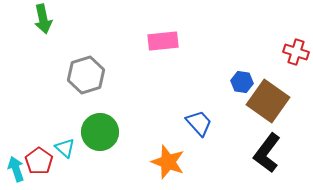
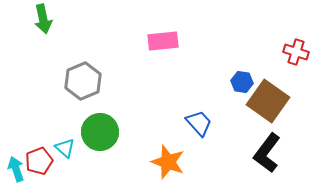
gray hexagon: moved 3 px left, 6 px down; rotated 6 degrees counterclockwise
red pentagon: rotated 16 degrees clockwise
